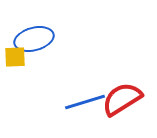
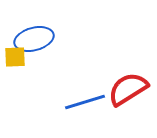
red semicircle: moved 6 px right, 10 px up
